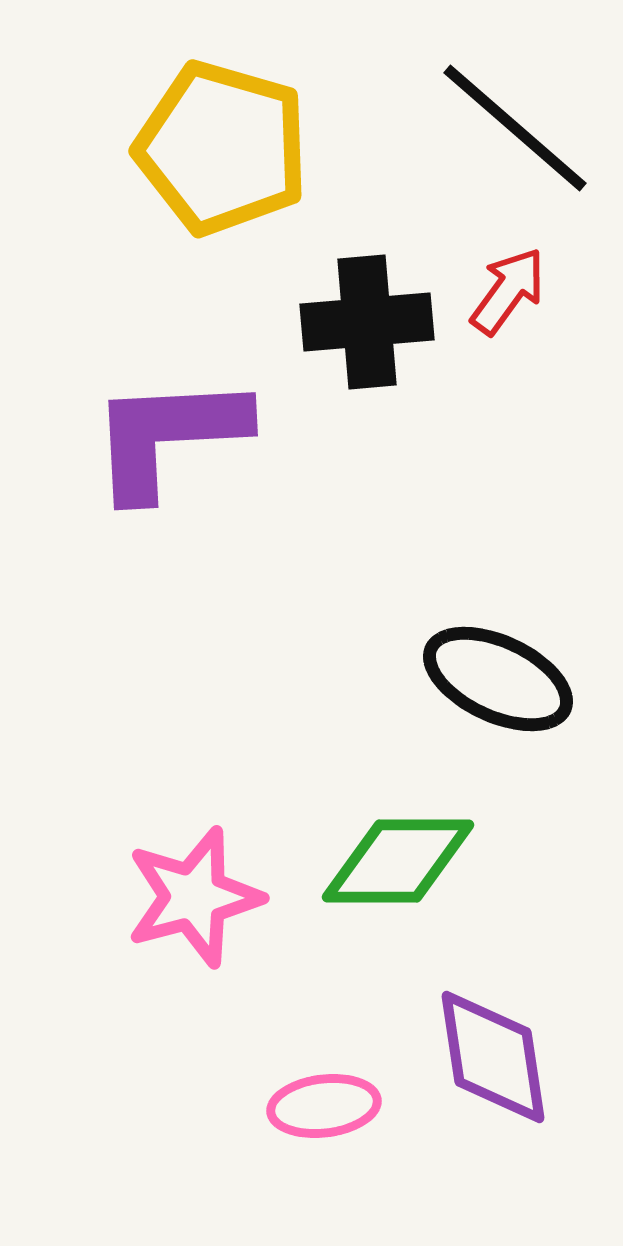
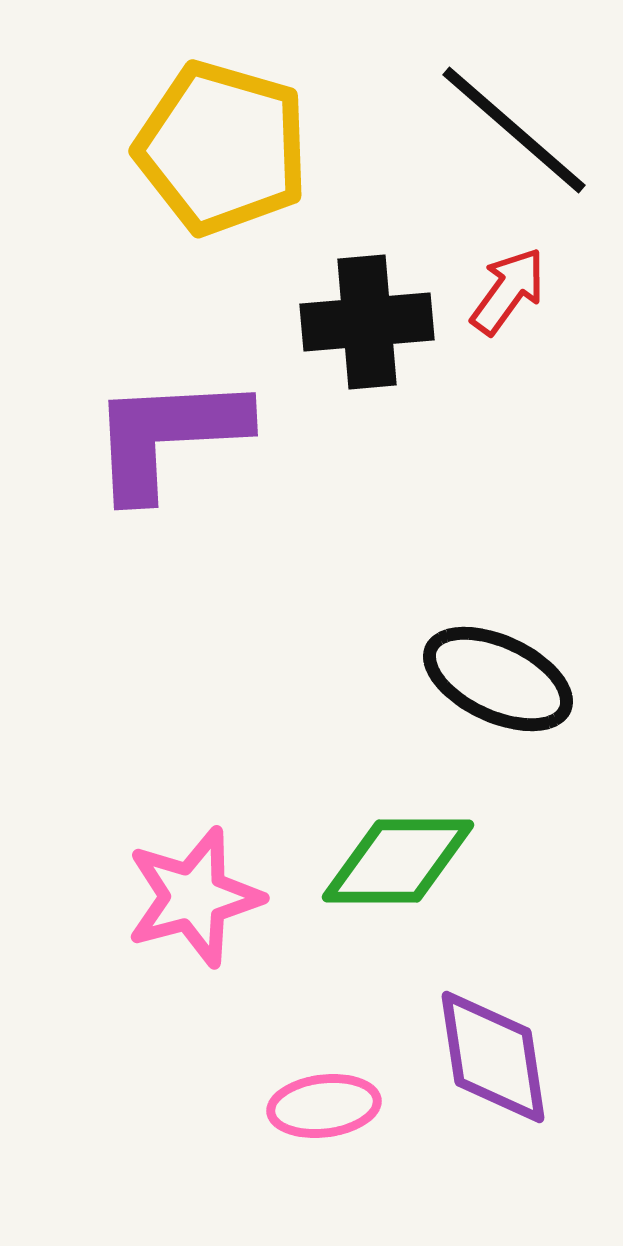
black line: moved 1 px left, 2 px down
